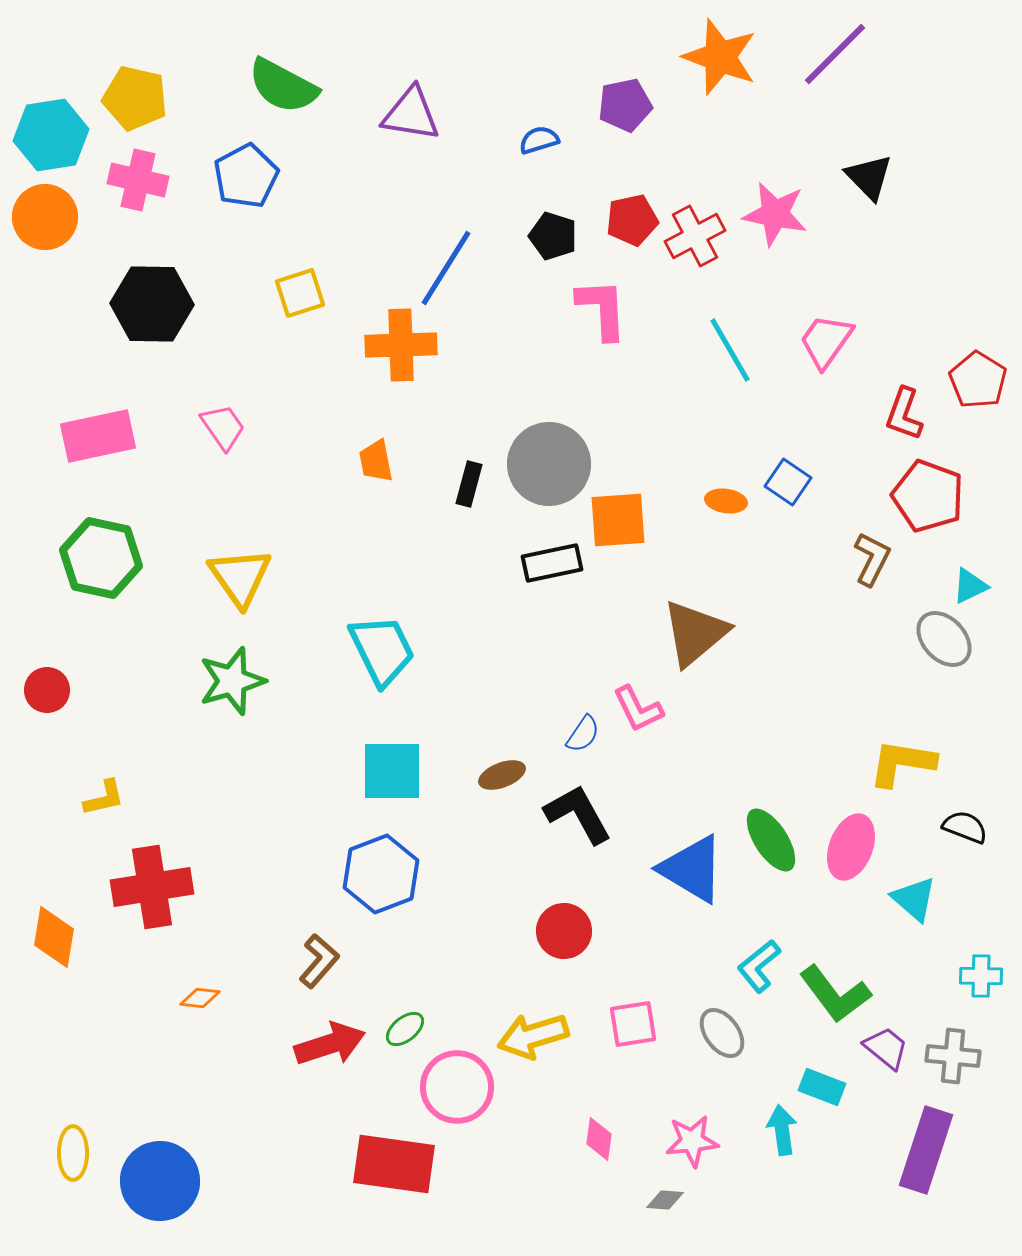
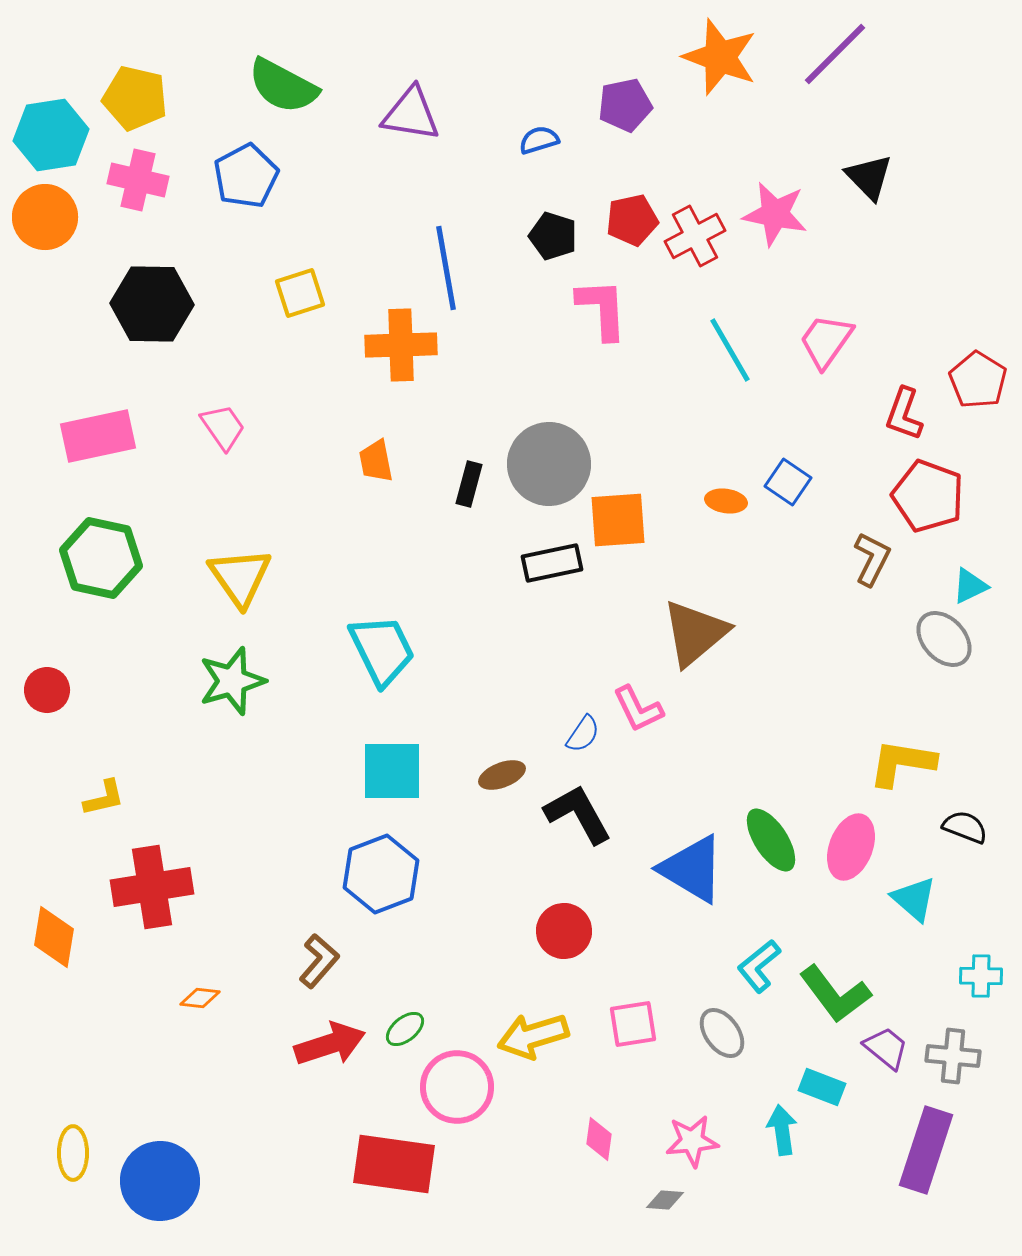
blue line at (446, 268): rotated 42 degrees counterclockwise
